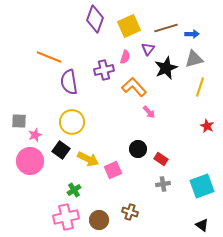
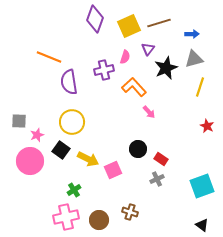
brown line: moved 7 px left, 5 px up
pink star: moved 2 px right
gray cross: moved 6 px left, 5 px up; rotated 16 degrees counterclockwise
